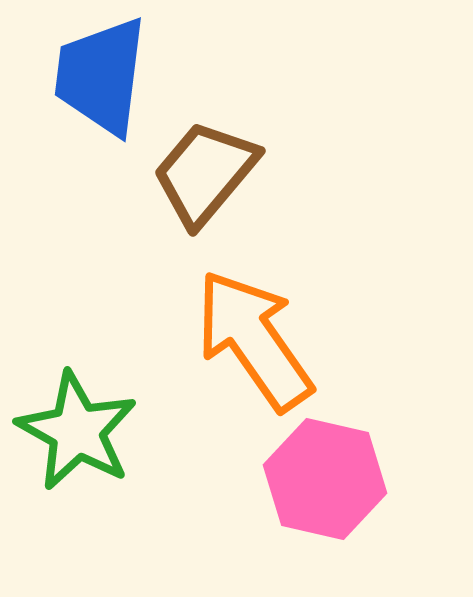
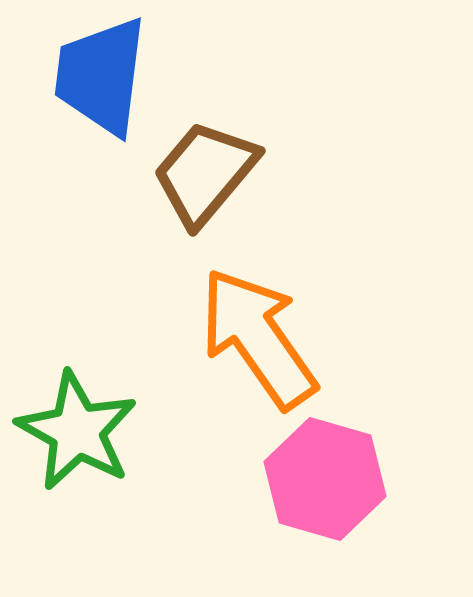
orange arrow: moved 4 px right, 2 px up
pink hexagon: rotated 3 degrees clockwise
